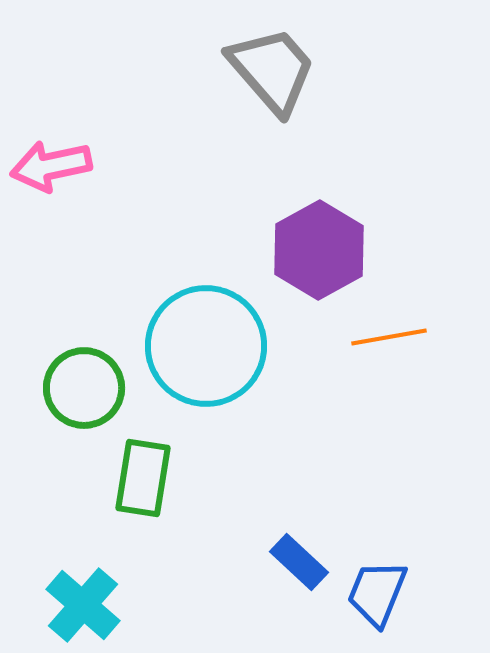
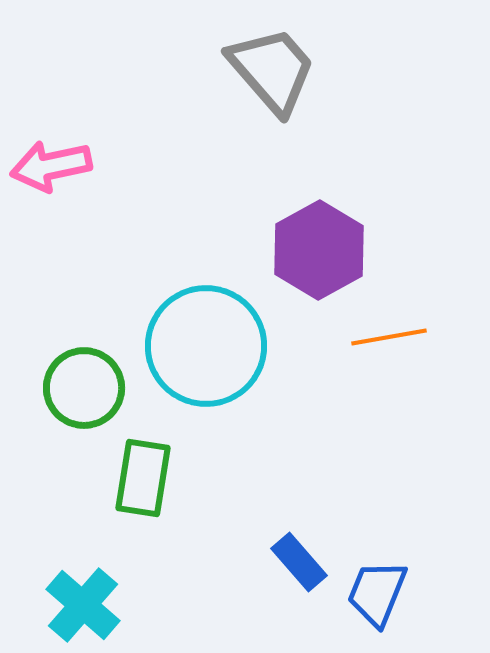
blue rectangle: rotated 6 degrees clockwise
